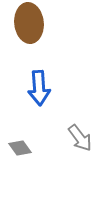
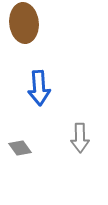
brown ellipse: moved 5 px left
gray arrow: rotated 36 degrees clockwise
